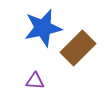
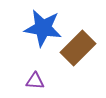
blue star: rotated 21 degrees clockwise
